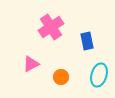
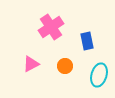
orange circle: moved 4 px right, 11 px up
